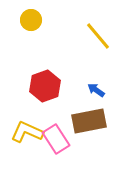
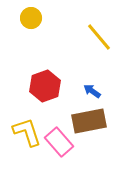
yellow circle: moved 2 px up
yellow line: moved 1 px right, 1 px down
blue arrow: moved 4 px left, 1 px down
yellow L-shape: rotated 48 degrees clockwise
pink rectangle: moved 3 px right, 3 px down; rotated 8 degrees counterclockwise
